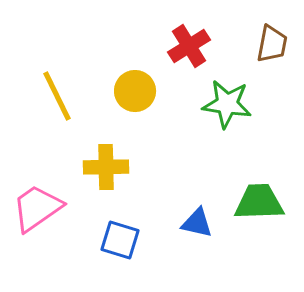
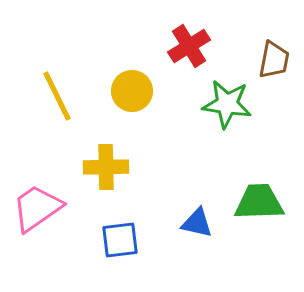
brown trapezoid: moved 2 px right, 16 px down
yellow circle: moved 3 px left
blue square: rotated 24 degrees counterclockwise
